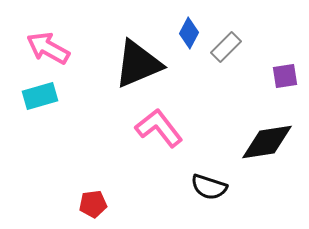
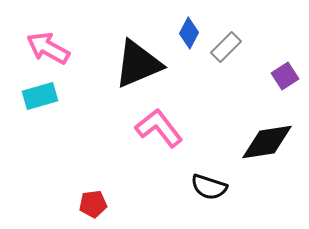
purple square: rotated 24 degrees counterclockwise
